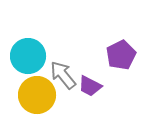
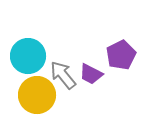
purple trapezoid: moved 1 px right, 12 px up
